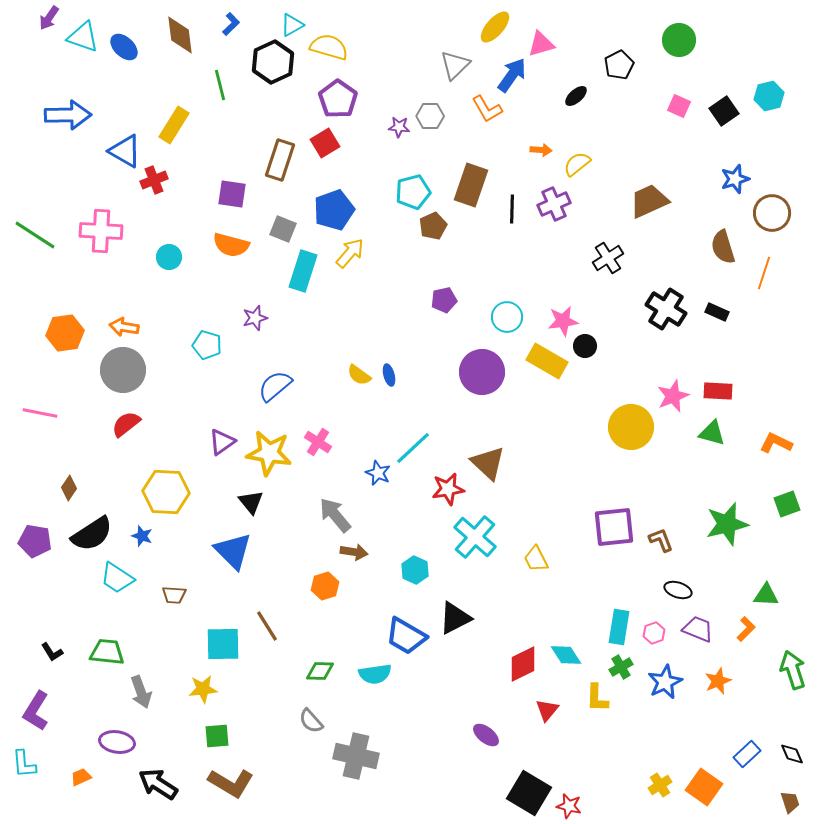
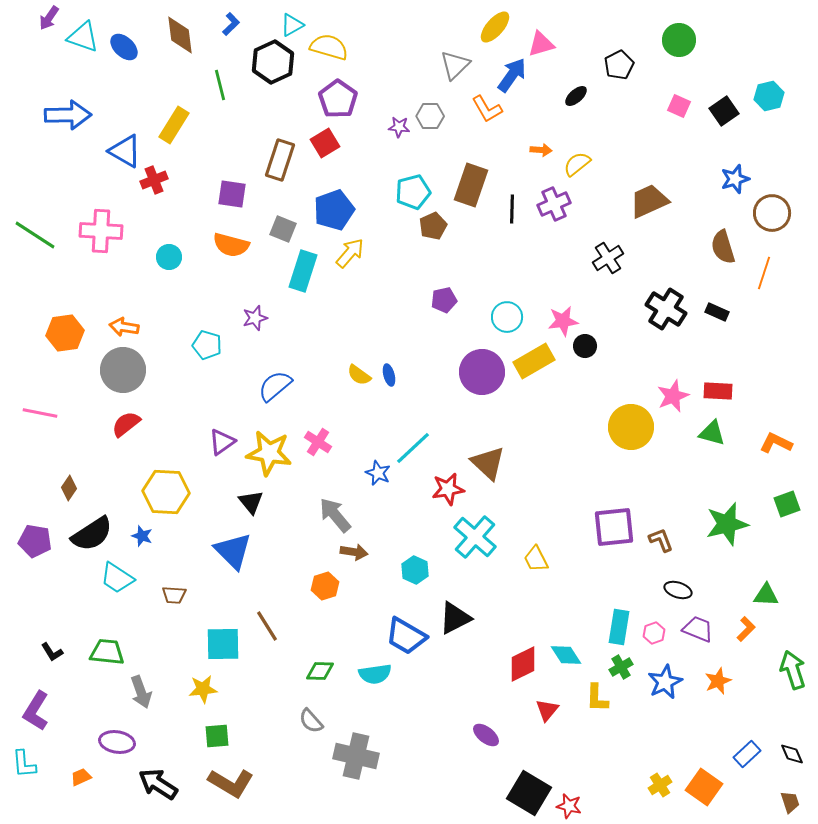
yellow rectangle at (547, 361): moved 13 px left; rotated 60 degrees counterclockwise
